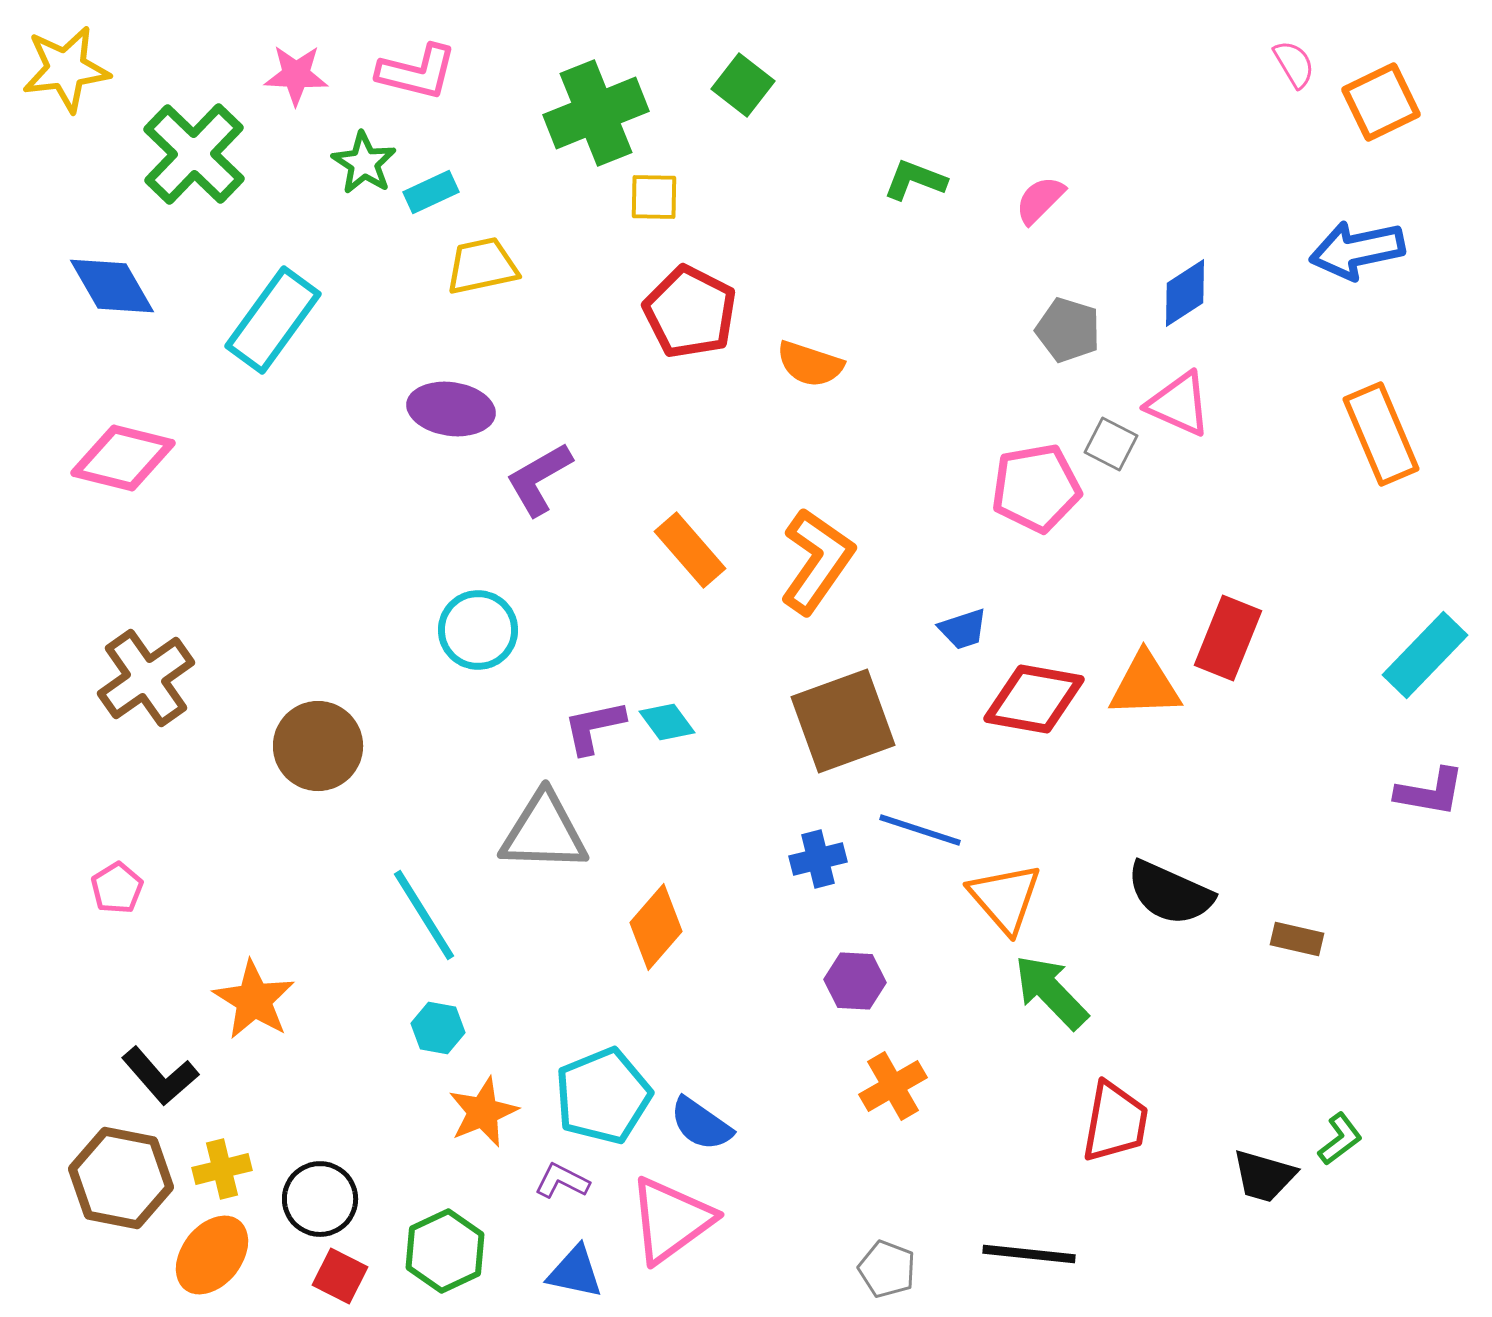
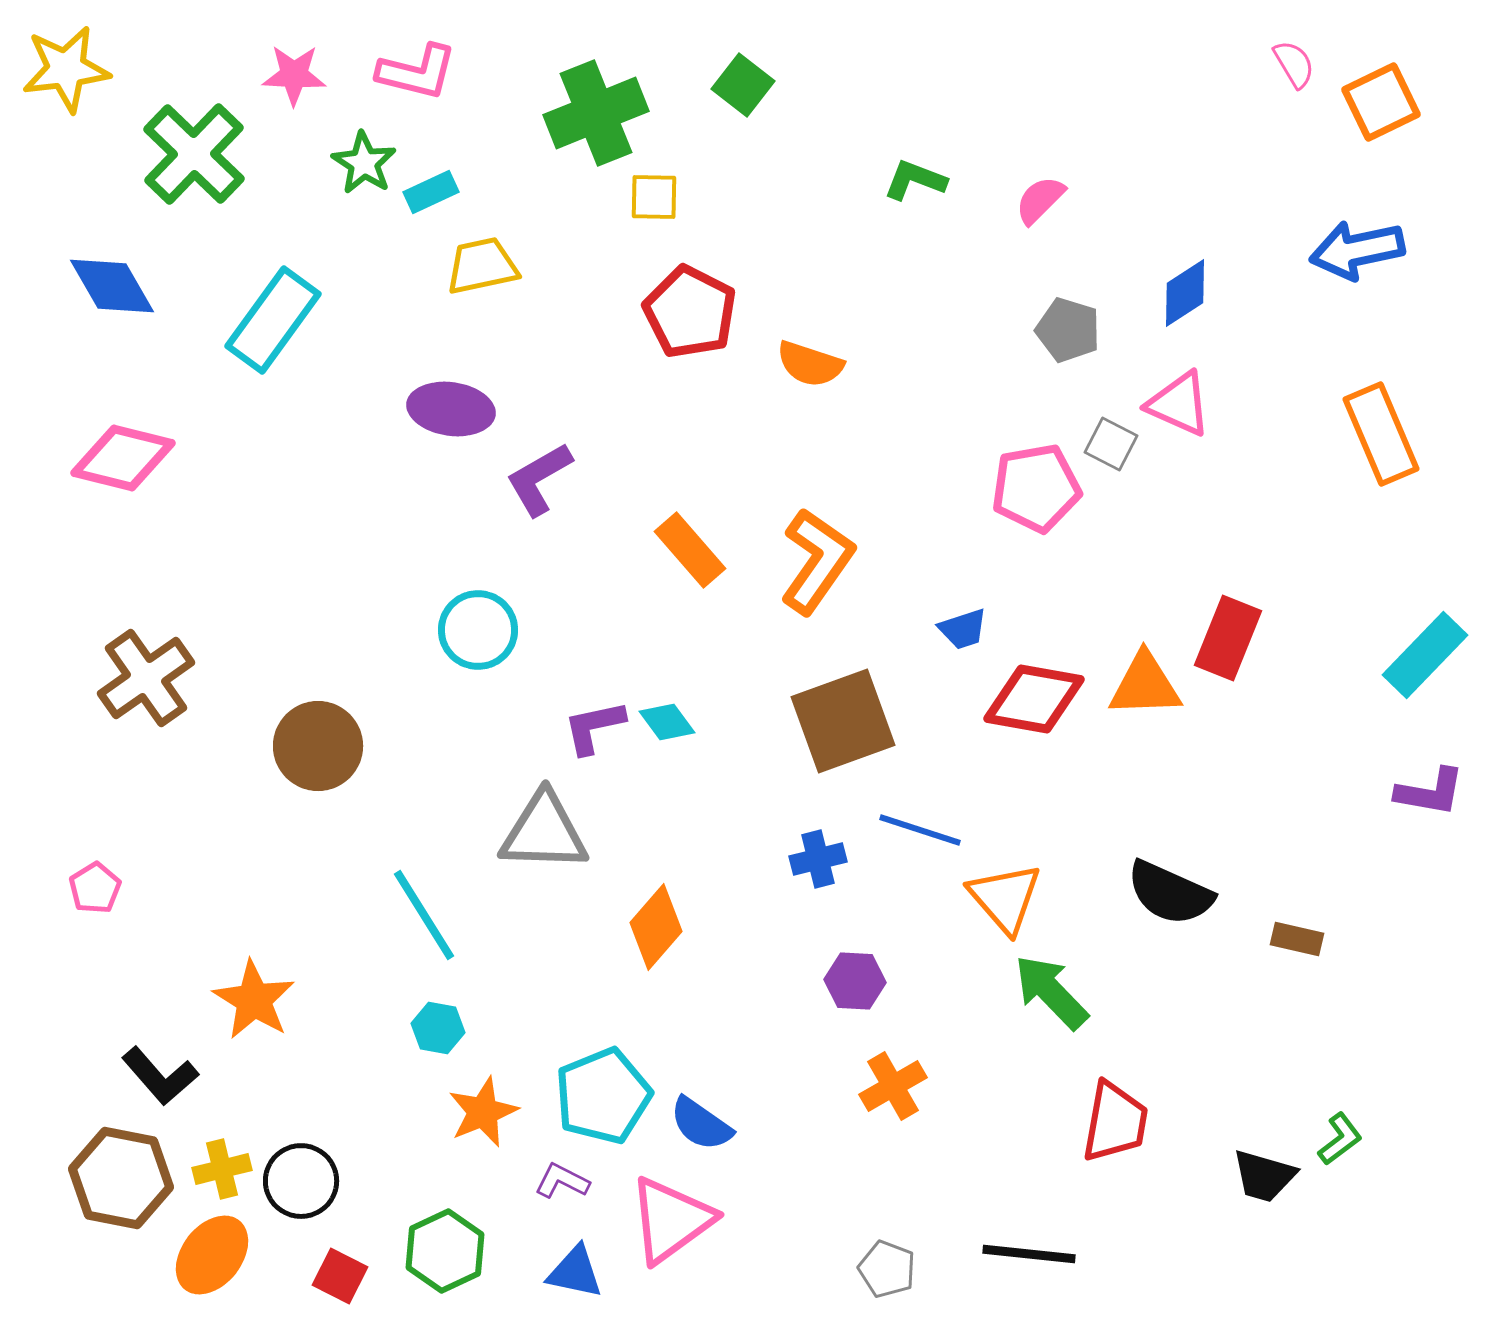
pink star at (296, 75): moved 2 px left
pink pentagon at (117, 888): moved 22 px left
black circle at (320, 1199): moved 19 px left, 18 px up
